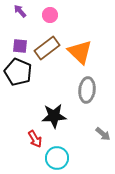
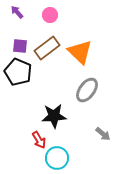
purple arrow: moved 3 px left, 1 px down
gray ellipse: rotated 30 degrees clockwise
red arrow: moved 4 px right, 1 px down
